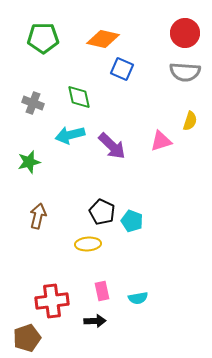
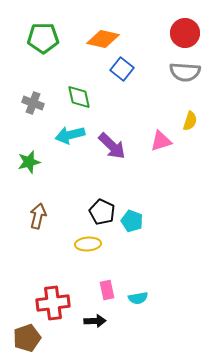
blue square: rotated 15 degrees clockwise
pink rectangle: moved 5 px right, 1 px up
red cross: moved 1 px right, 2 px down
